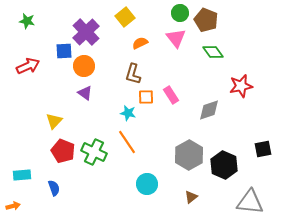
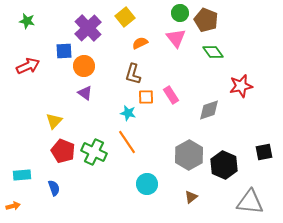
purple cross: moved 2 px right, 4 px up
black square: moved 1 px right, 3 px down
